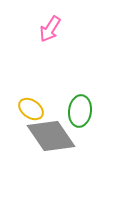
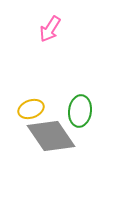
yellow ellipse: rotated 55 degrees counterclockwise
